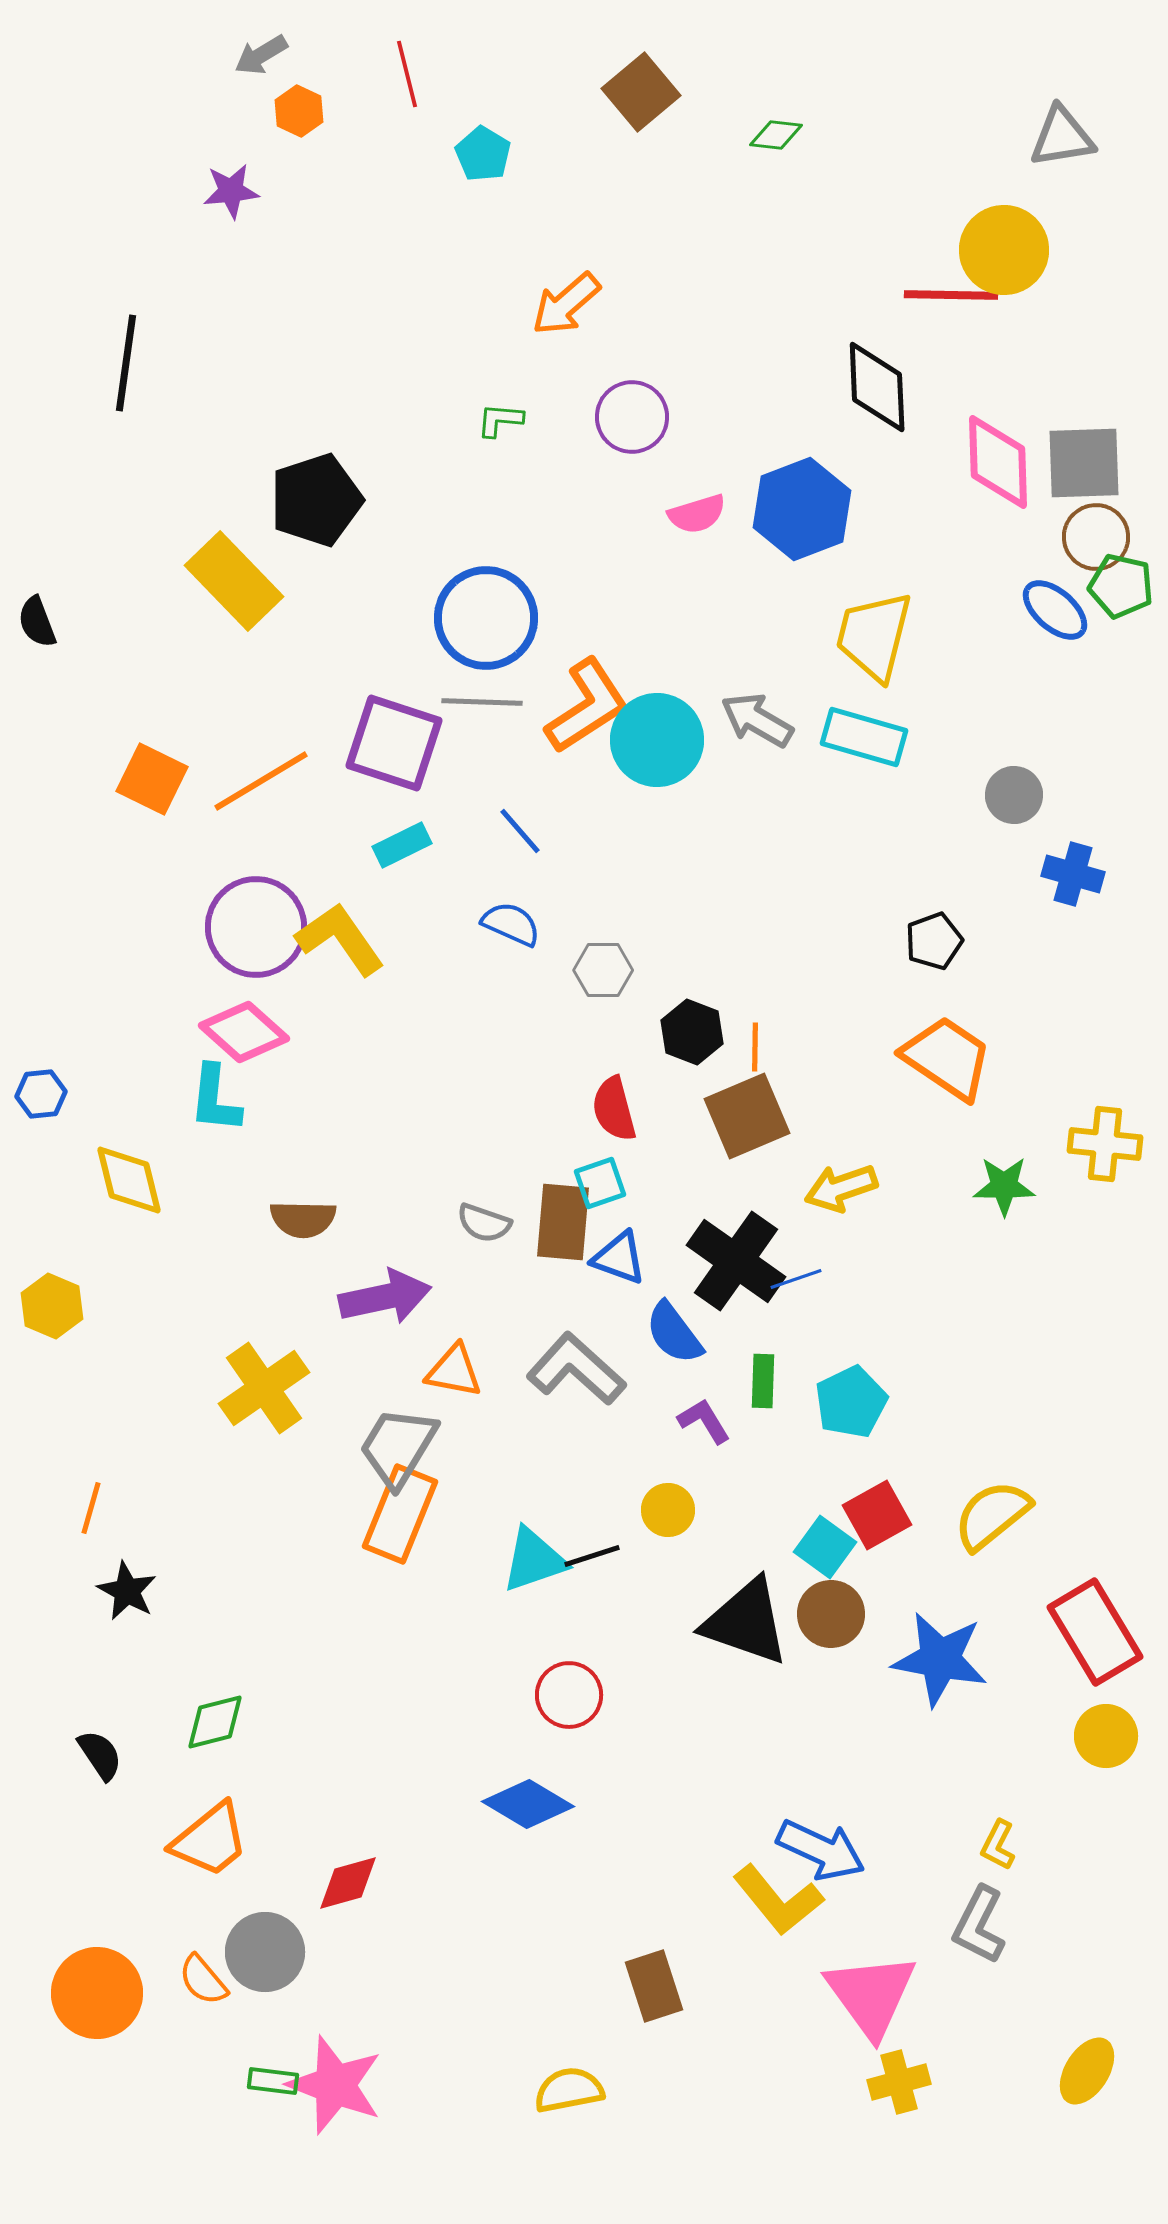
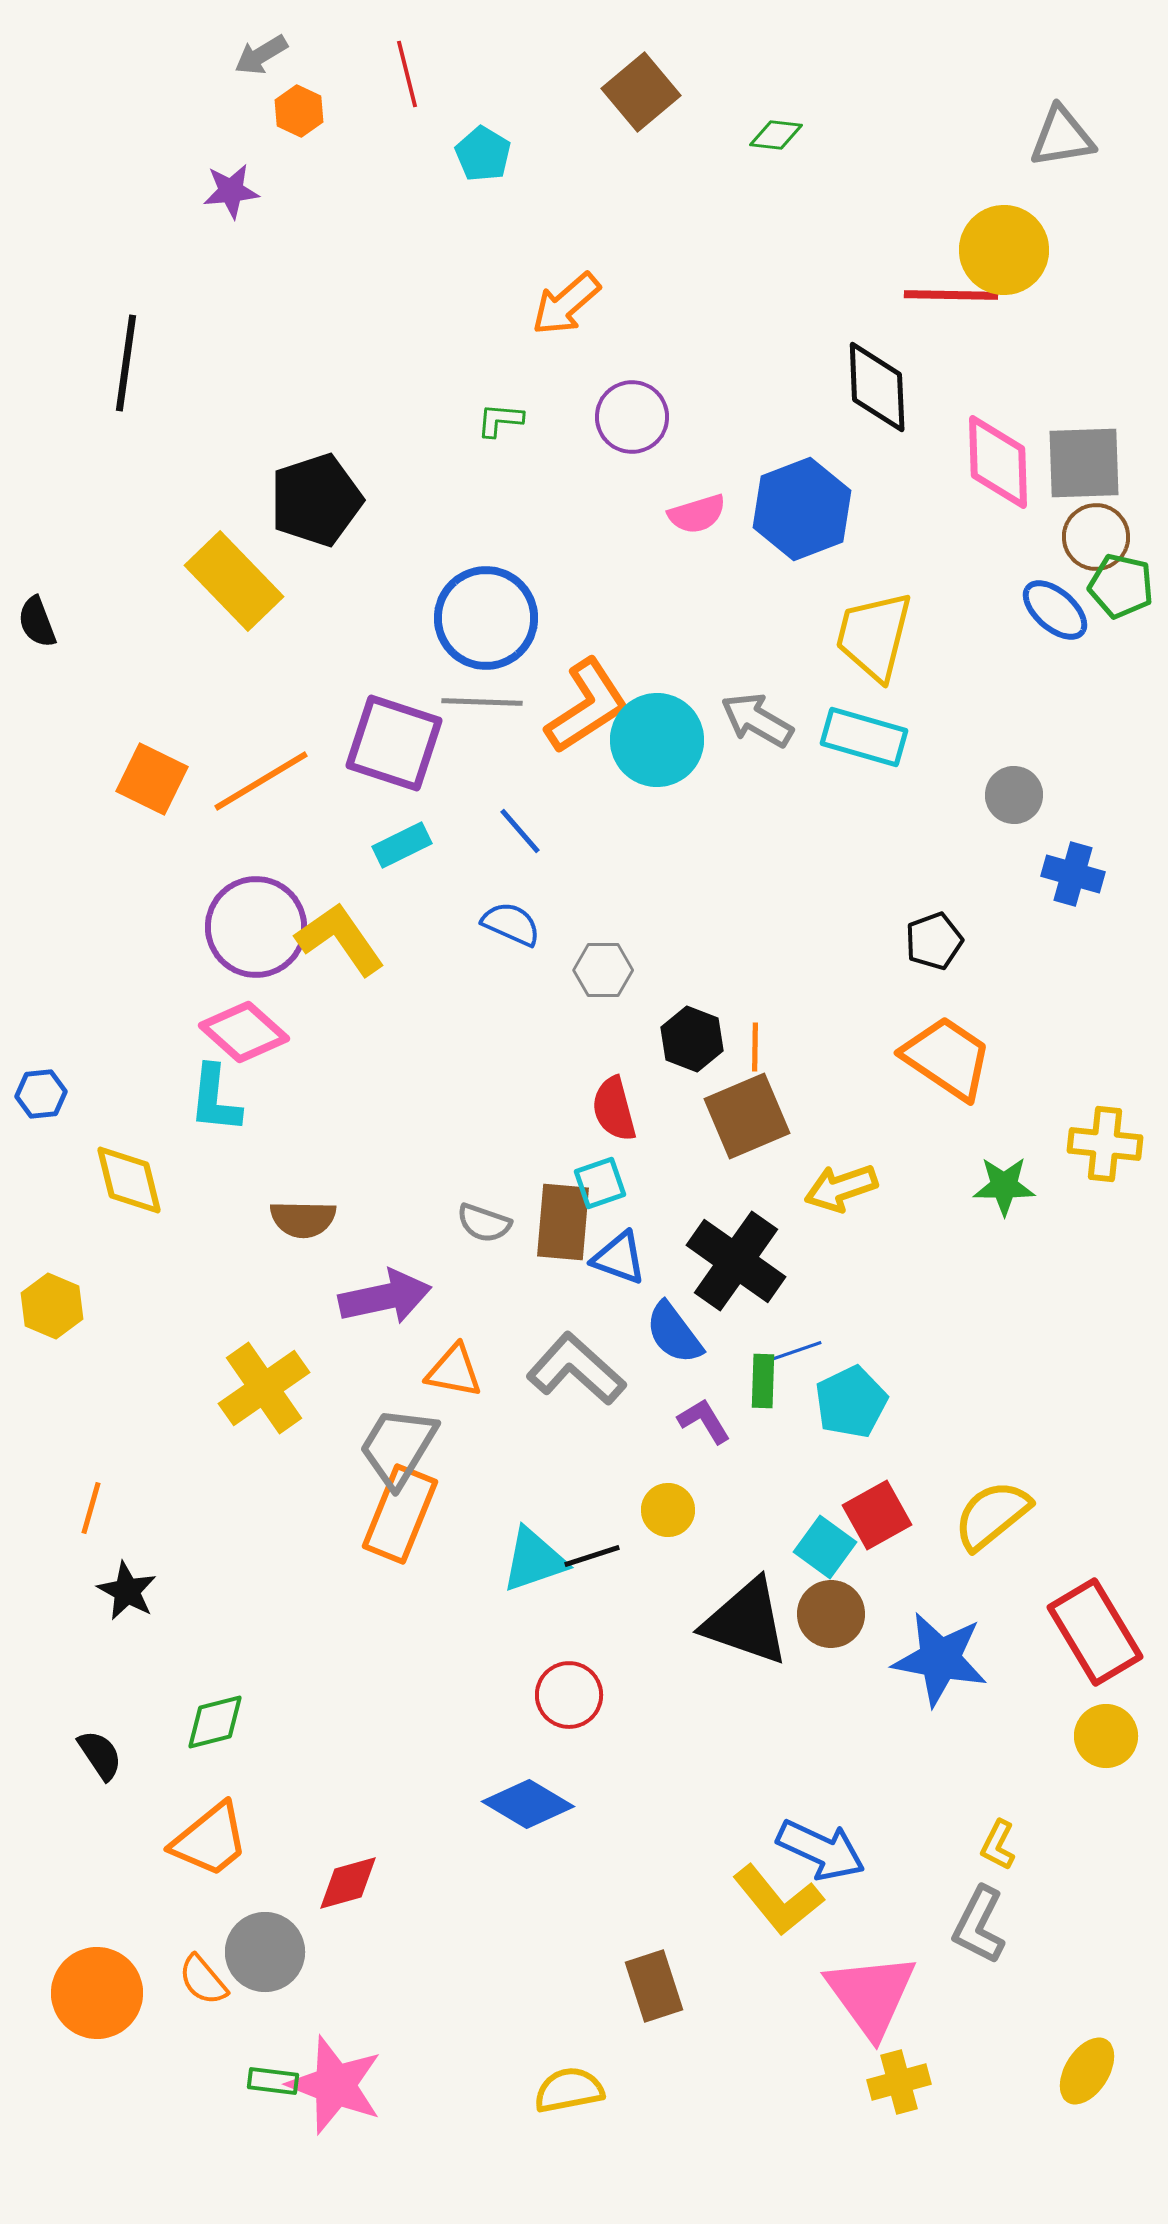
black hexagon at (692, 1032): moved 7 px down
blue line at (796, 1279): moved 72 px down
